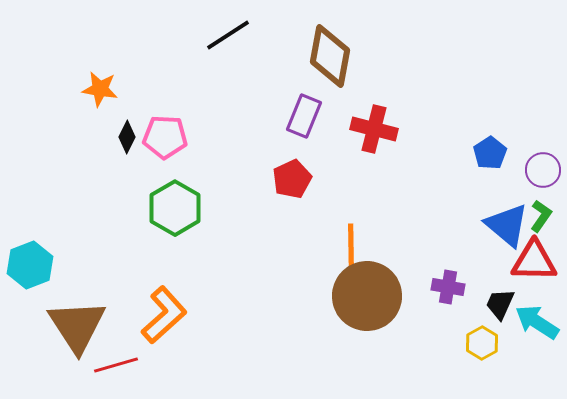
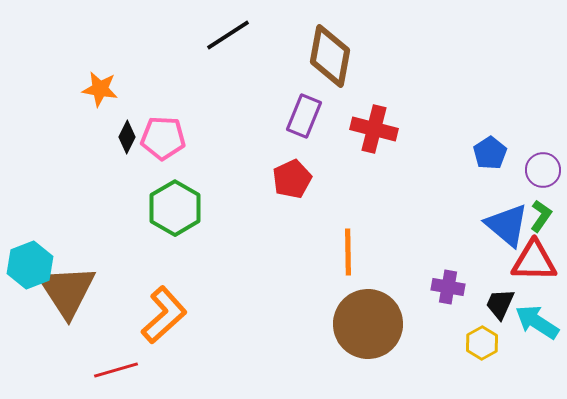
pink pentagon: moved 2 px left, 1 px down
orange line: moved 3 px left, 5 px down
brown circle: moved 1 px right, 28 px down
brown triangle: moved 10 px left, 35 px up
red line: moved 5 px down
